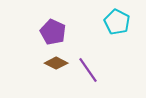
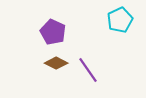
cyan pentagon: moved 3 px right, 2 px up; rotated 20 degrees clockwise
